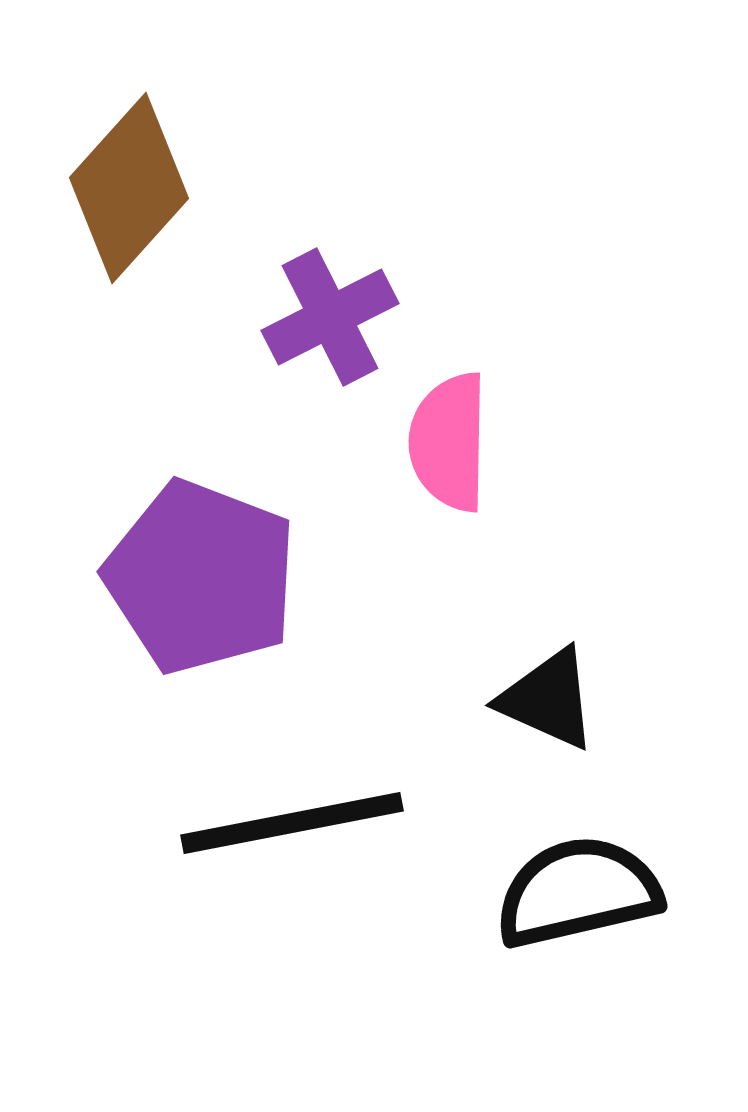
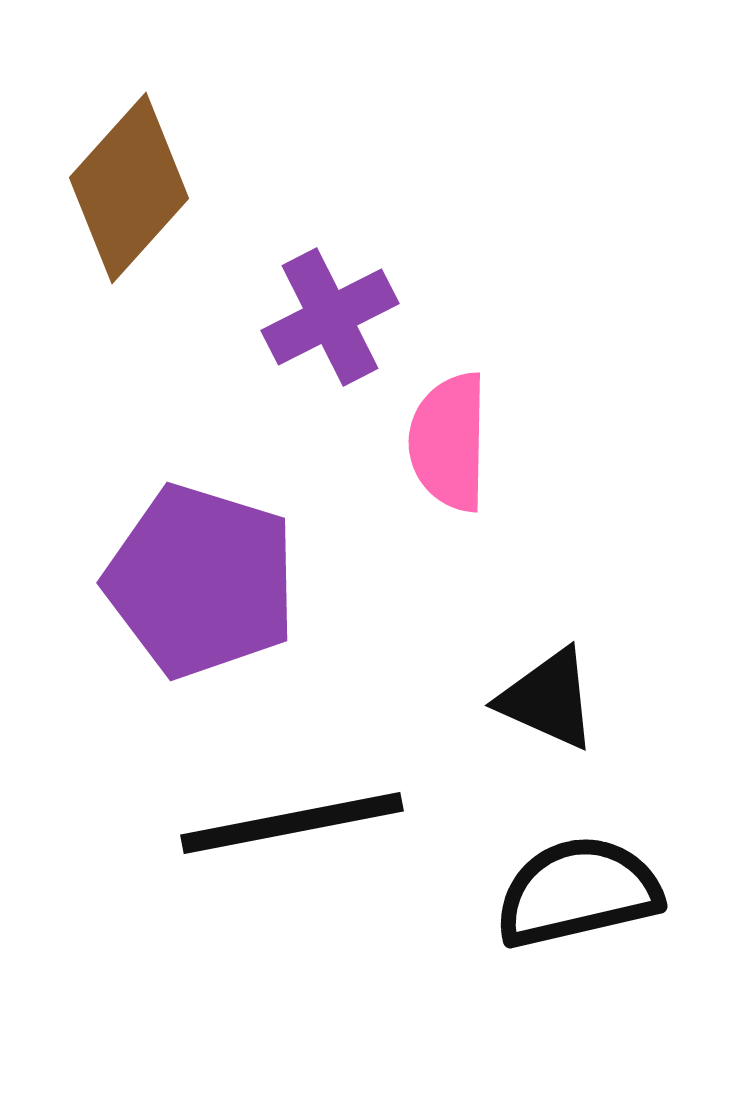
purple pentagon: moved 4 px down; rotated 4 degrees counterclockwise
